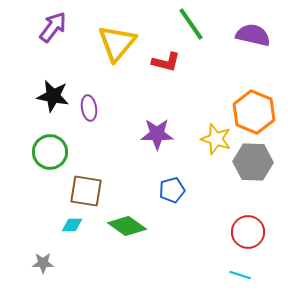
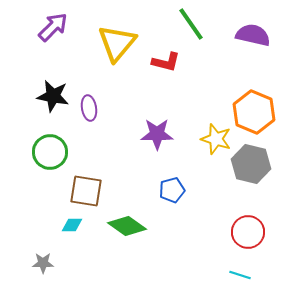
purple arrow: rotated 8 degrees clockwise
gray hexagon: moved 2 px left, 2 px down; rotated 12 degrees clockwise
